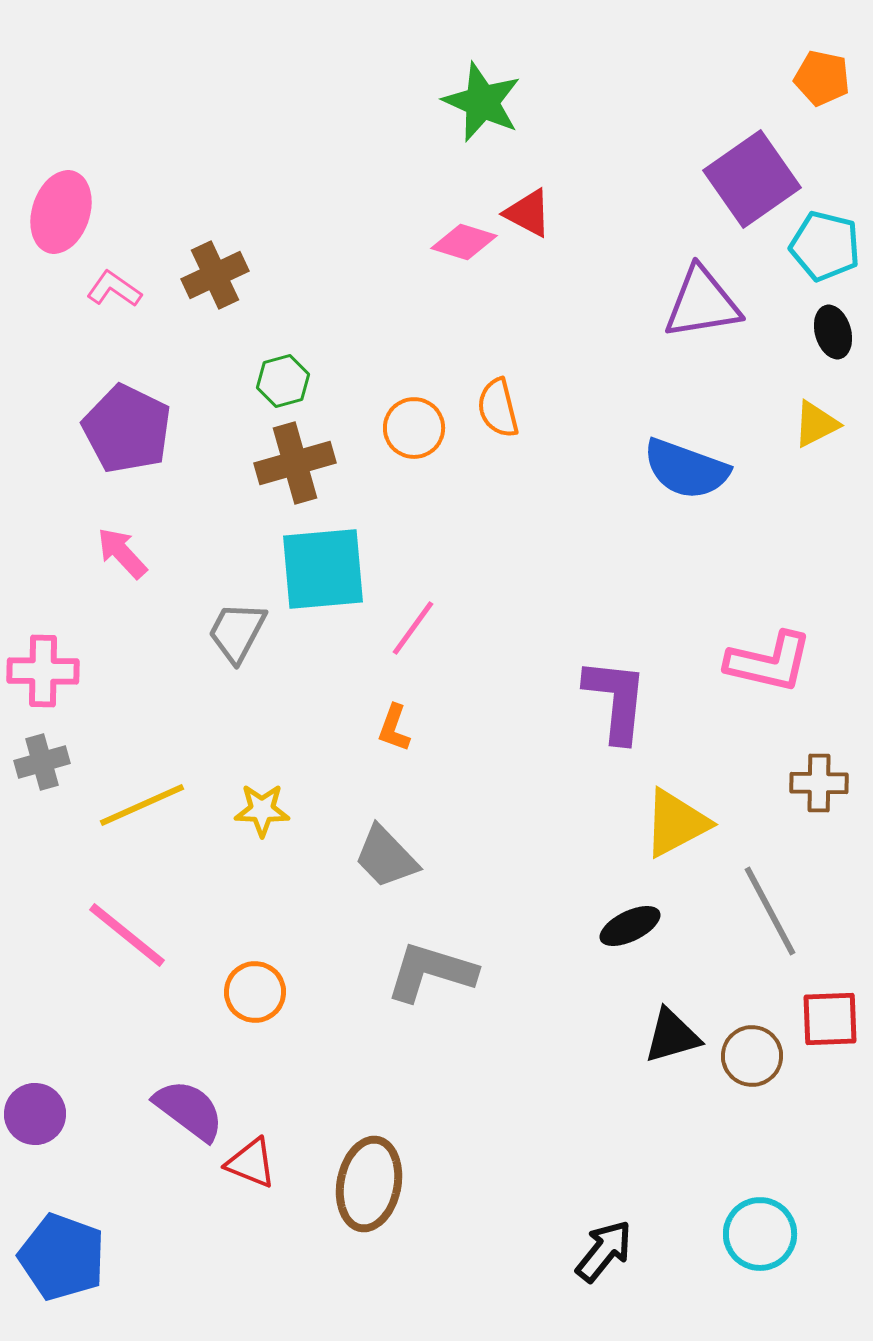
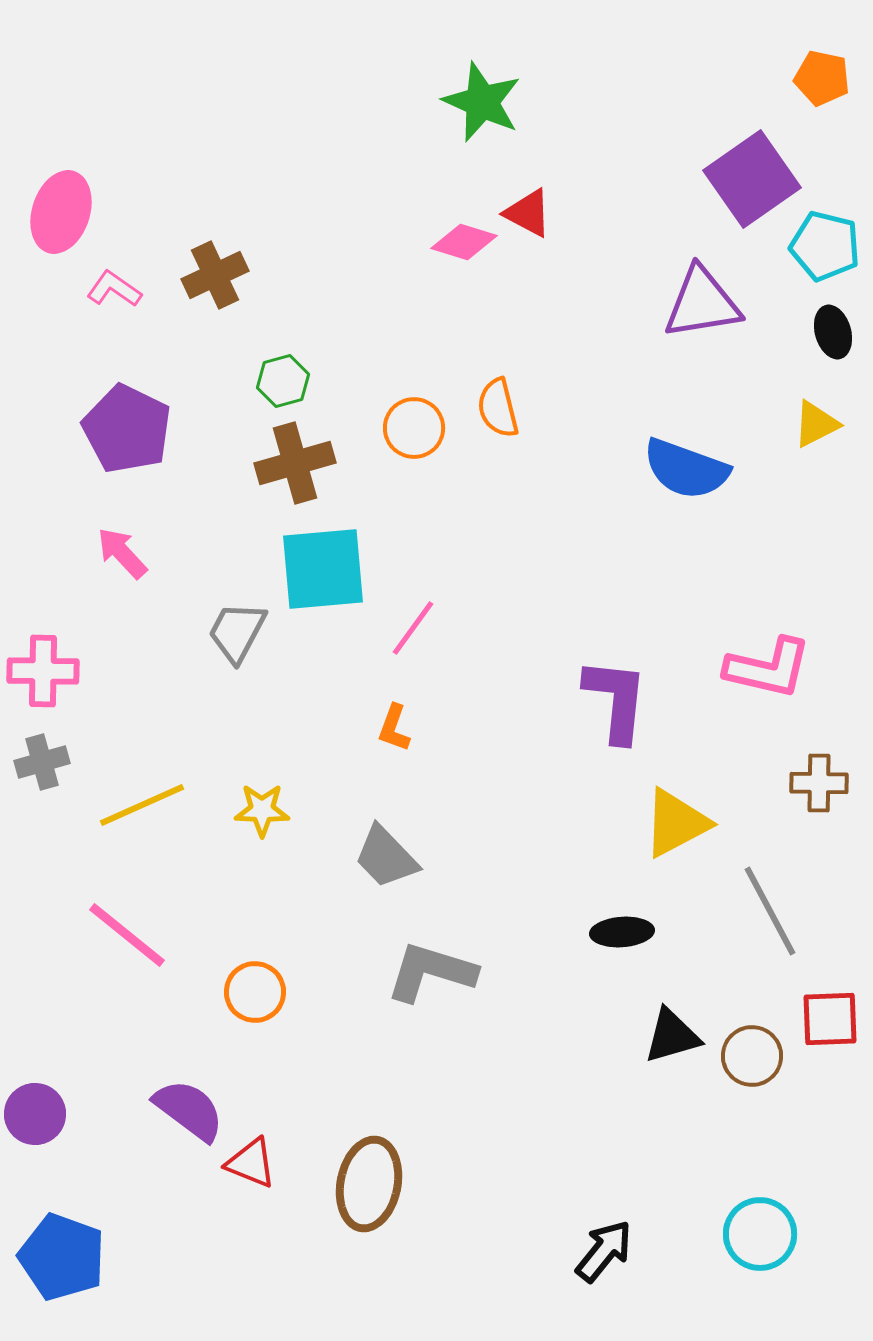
pink L-shape at (769, 662): moved 1 px left, 6 px down
black ellipse at (630, 926): moved 8 px left, 6 px down; rotated 22 degrees clockwise
